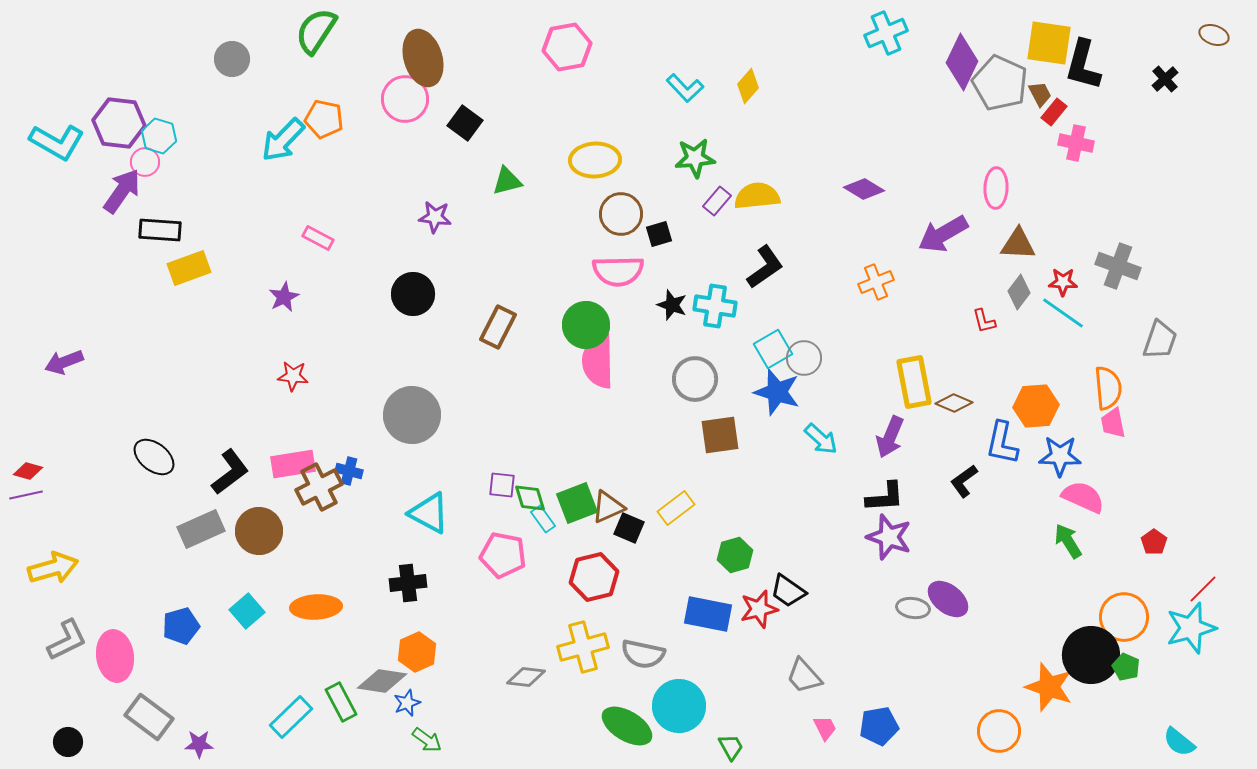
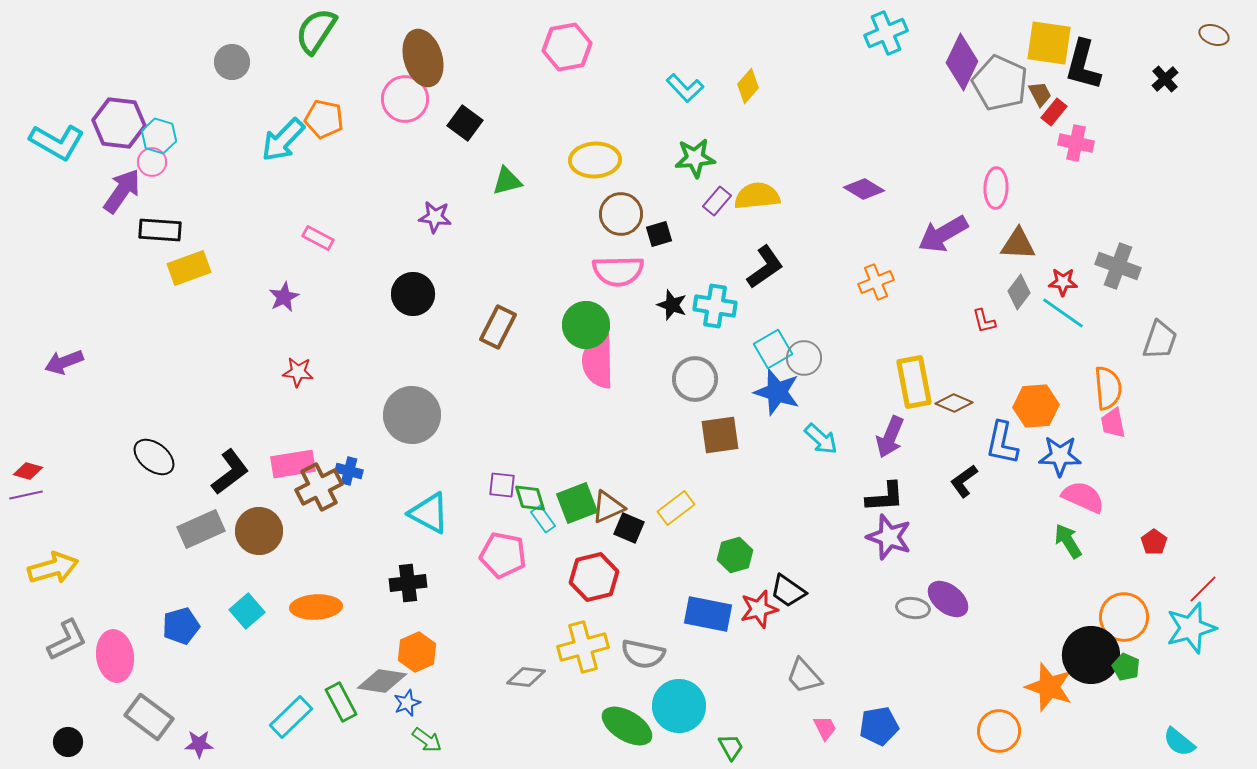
gray circle at (232, 59): moved 3 px down
pink circle at (145, 162): moved 7 px right
red star at (293, 376): moved 5 px right, 4 px up
